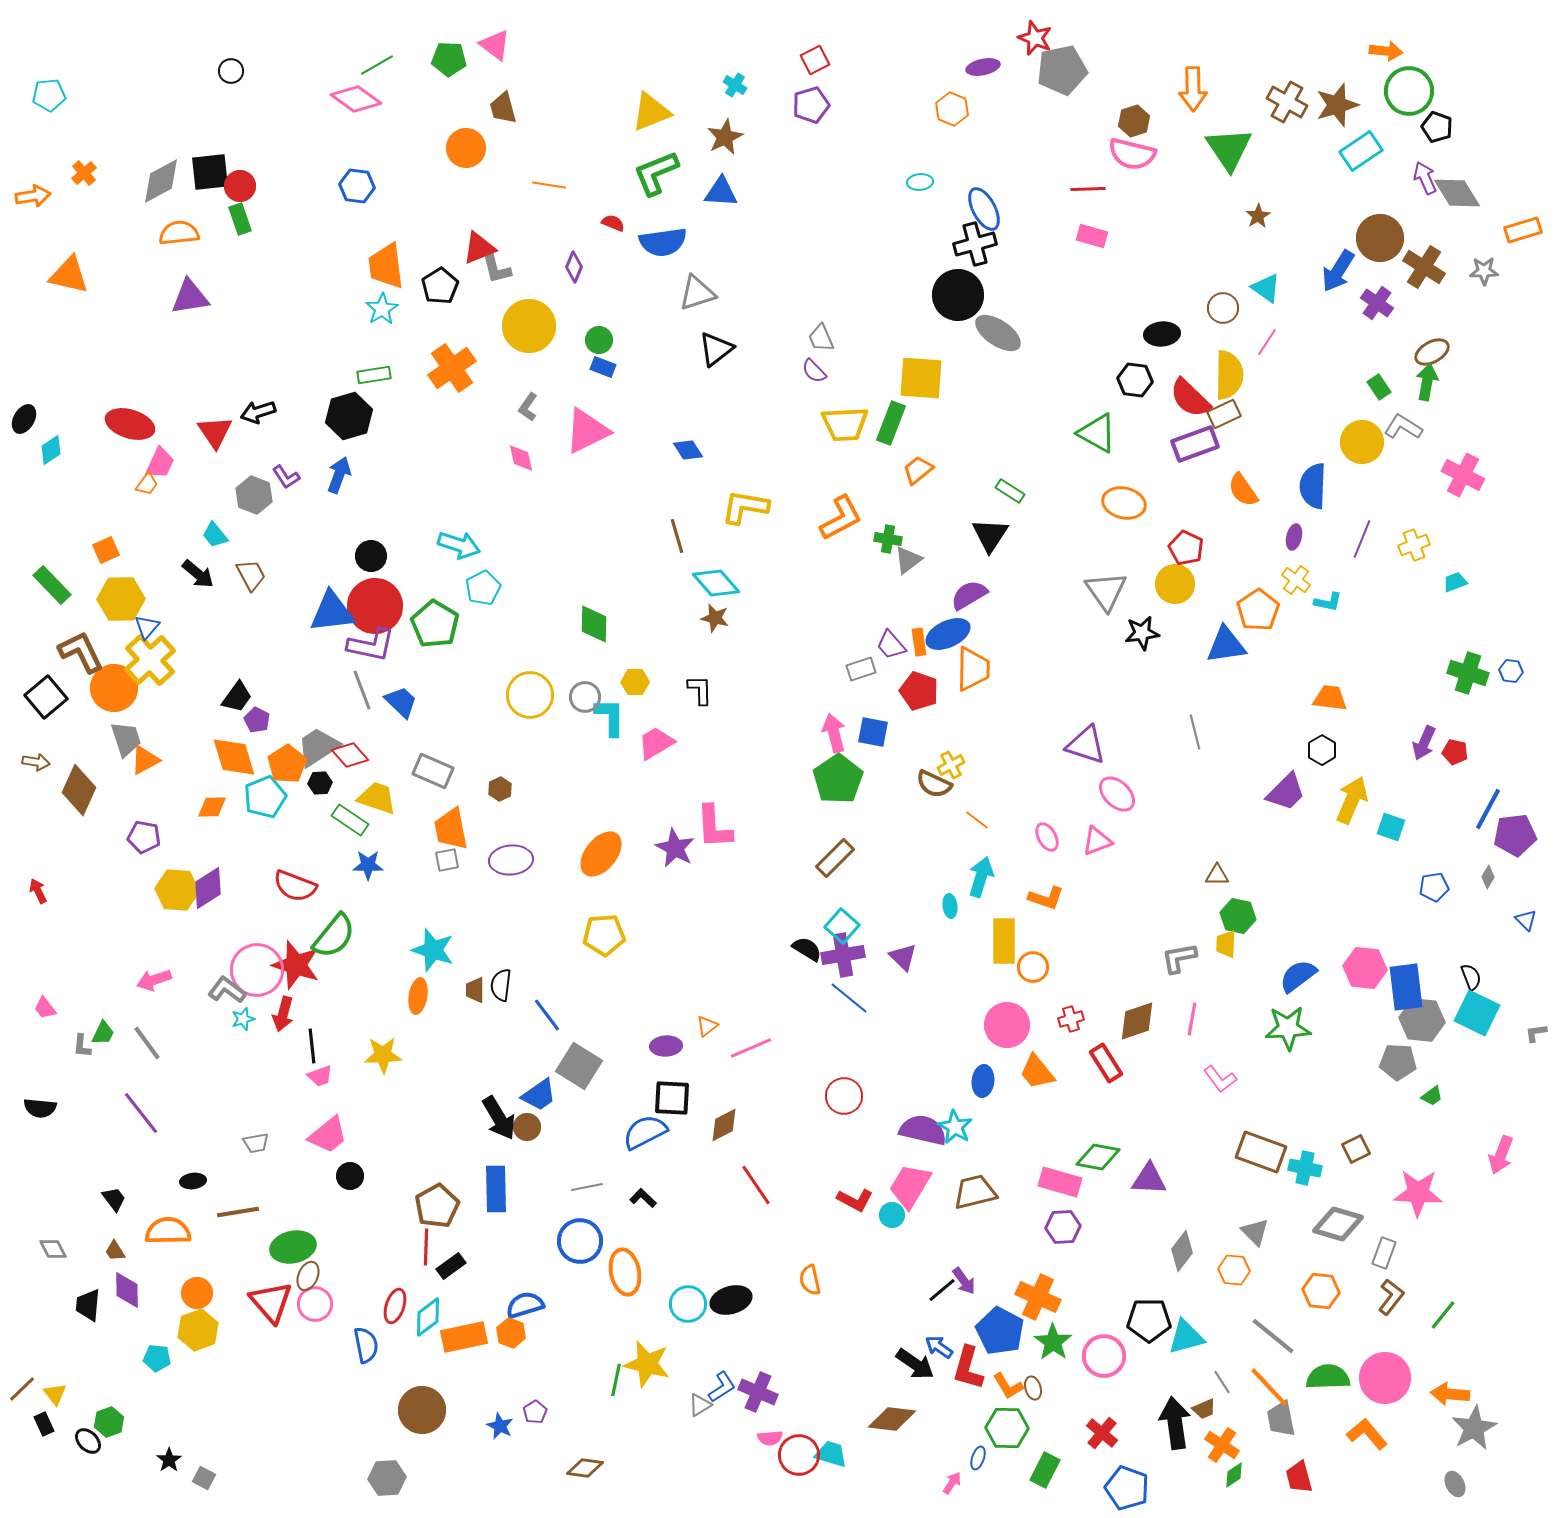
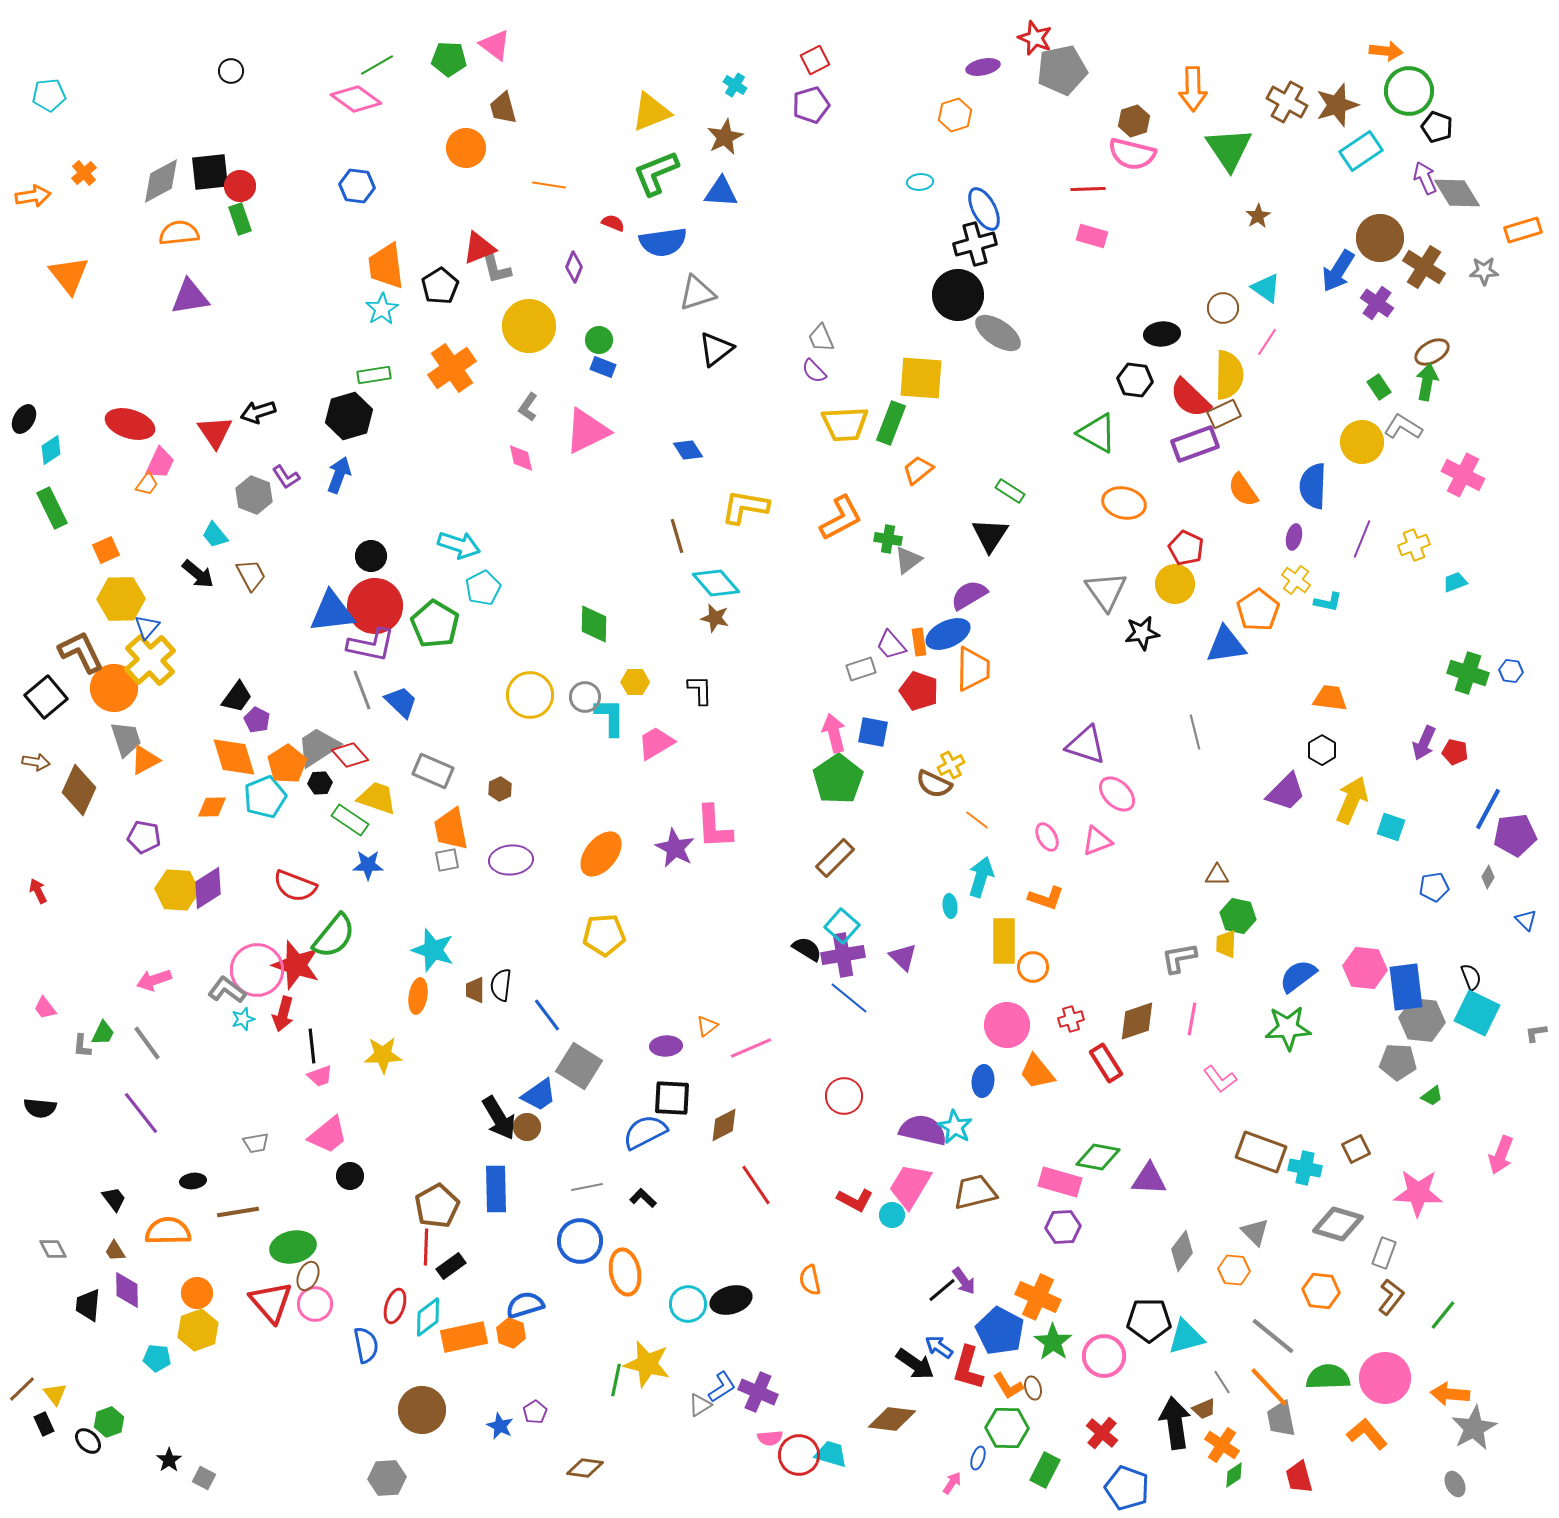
orange hexagon at (952, 109): moved 3 px right, 6 px down; rotated 20 degrees clockwise
orange triangle at (69, 275): rotated 39 degrees clockwise
green rectangle at (52, 585): moved 77 px up; rotated 18 degrees clockwise
